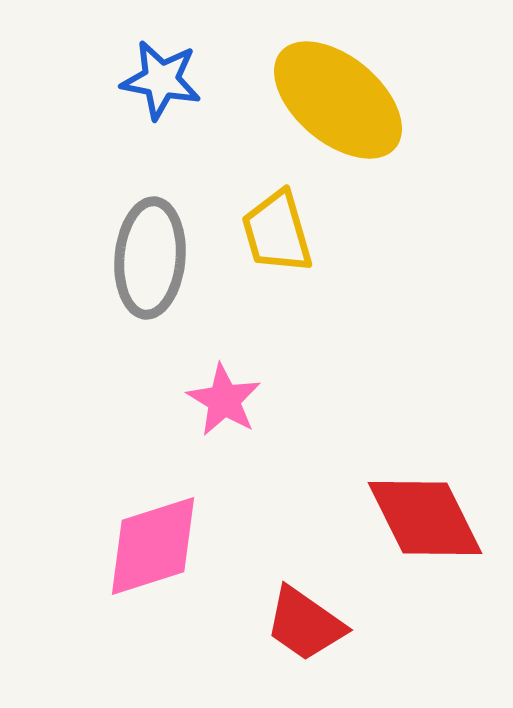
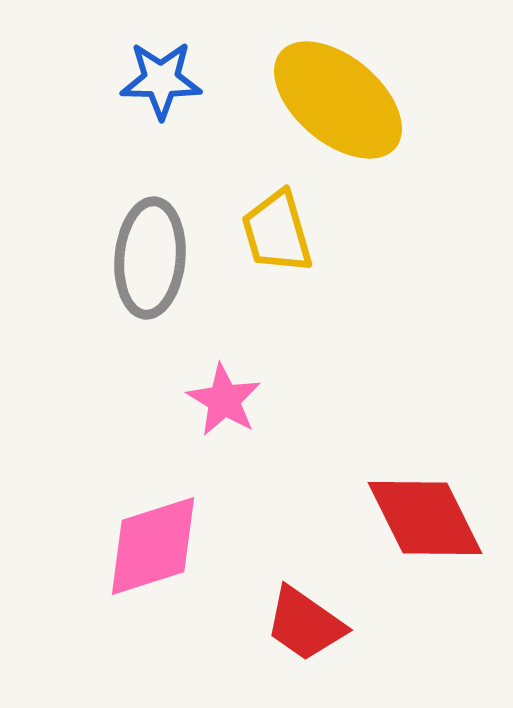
blue star: rotated 10 degrees counterclockwise
